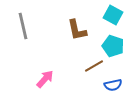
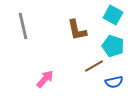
blue semicircle: moved 1 px right, 3 px up
